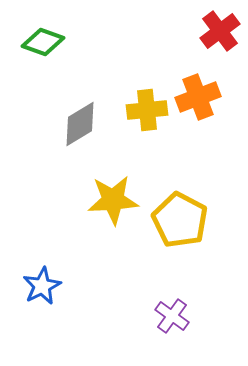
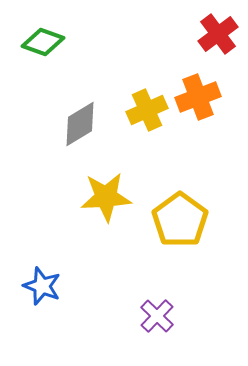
red cross: moved 2 px left, 3 px down
yellow cross: rotated 18 degrees counterclockwise
yellow star: moved 7 px left, 3 px up
yellow pentagon: rotated 8 degrees clockwise
blue star: rotated 24 degrees counterclockwise
purple cross: moved 15 px left; rotated 8 degrees clockwise
